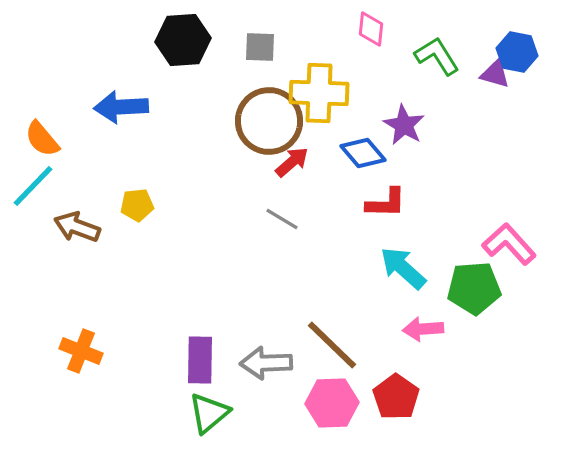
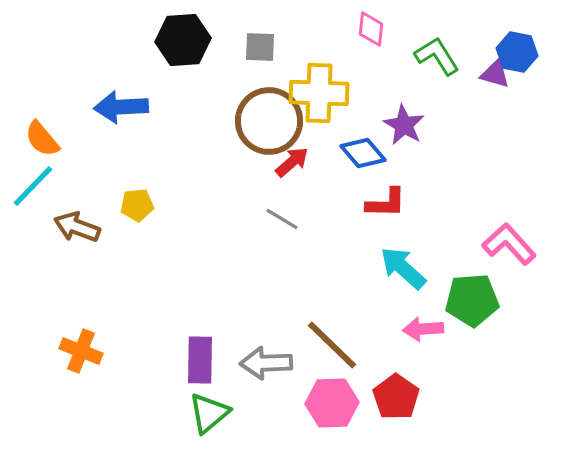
green pentagon: moved 2 px left, 12 px down
